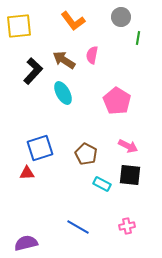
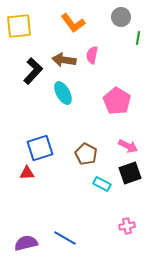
orange L-shape: moved 2 px down
brown arrow: rotated 25 degrees counterclockwise
black square: moved 2 px up; rotated 25 degrees counterclockwise
blue line: moved 13 px left, 11 px down
